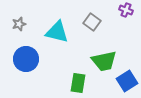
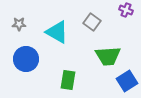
gray star: rotated 16 degrees clockwise
cyan triangle: rotated 15 degrees clockwise
green trapezoid: moved 4 px right, 5 px up; rotated 8 degrees clockwise
green rectangle: moved 10 px left, 3 px up
